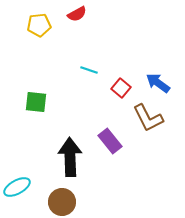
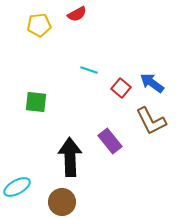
blue arrow: moved 6 px left
brown L-shape: moved 3 px right, 3 px down
